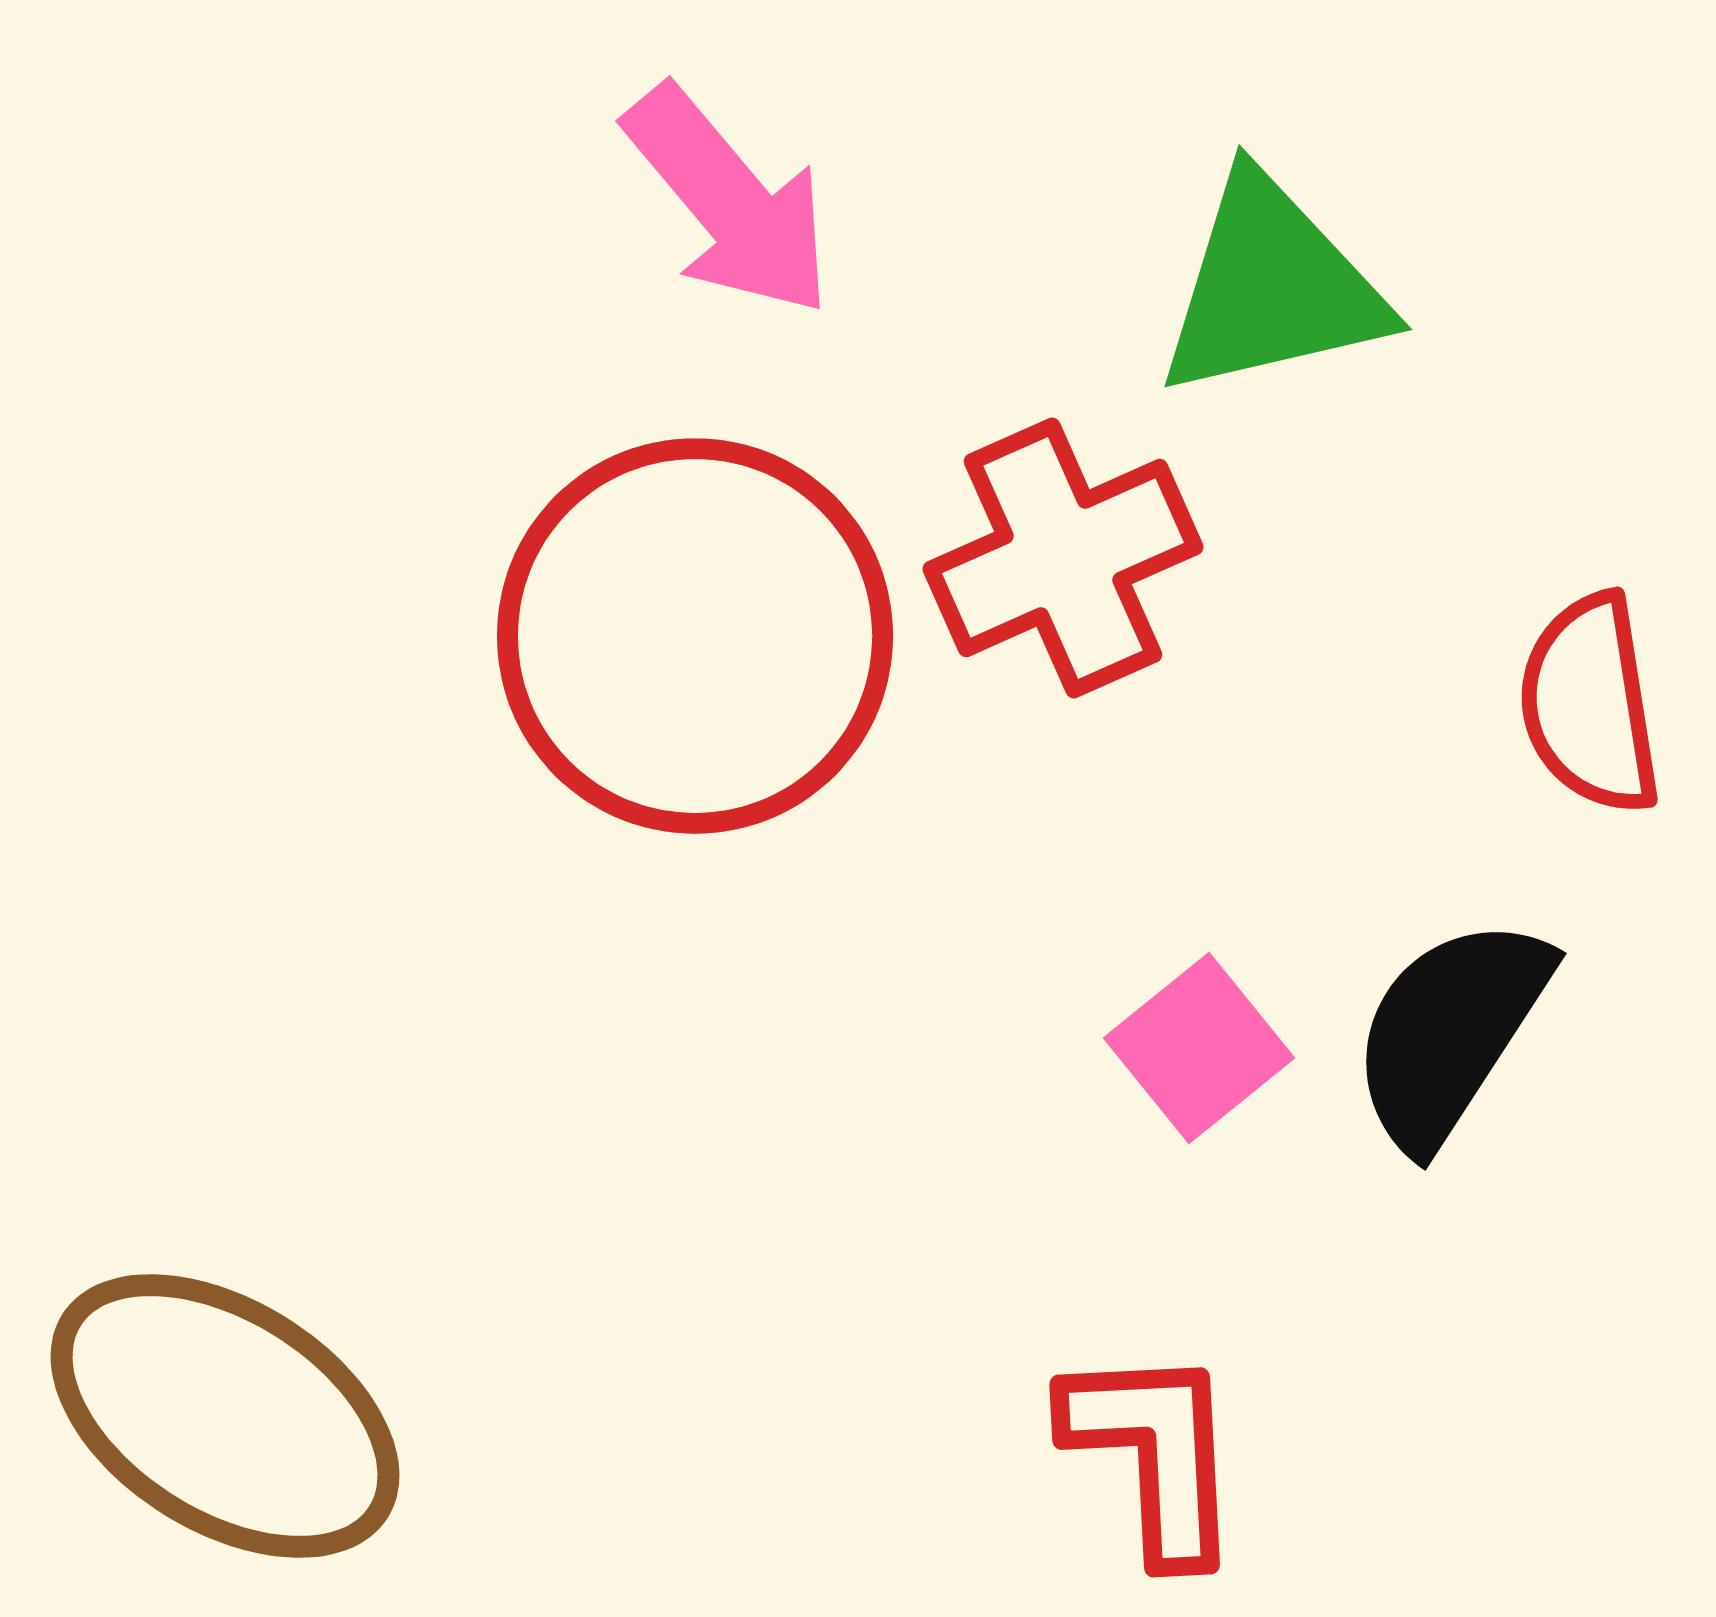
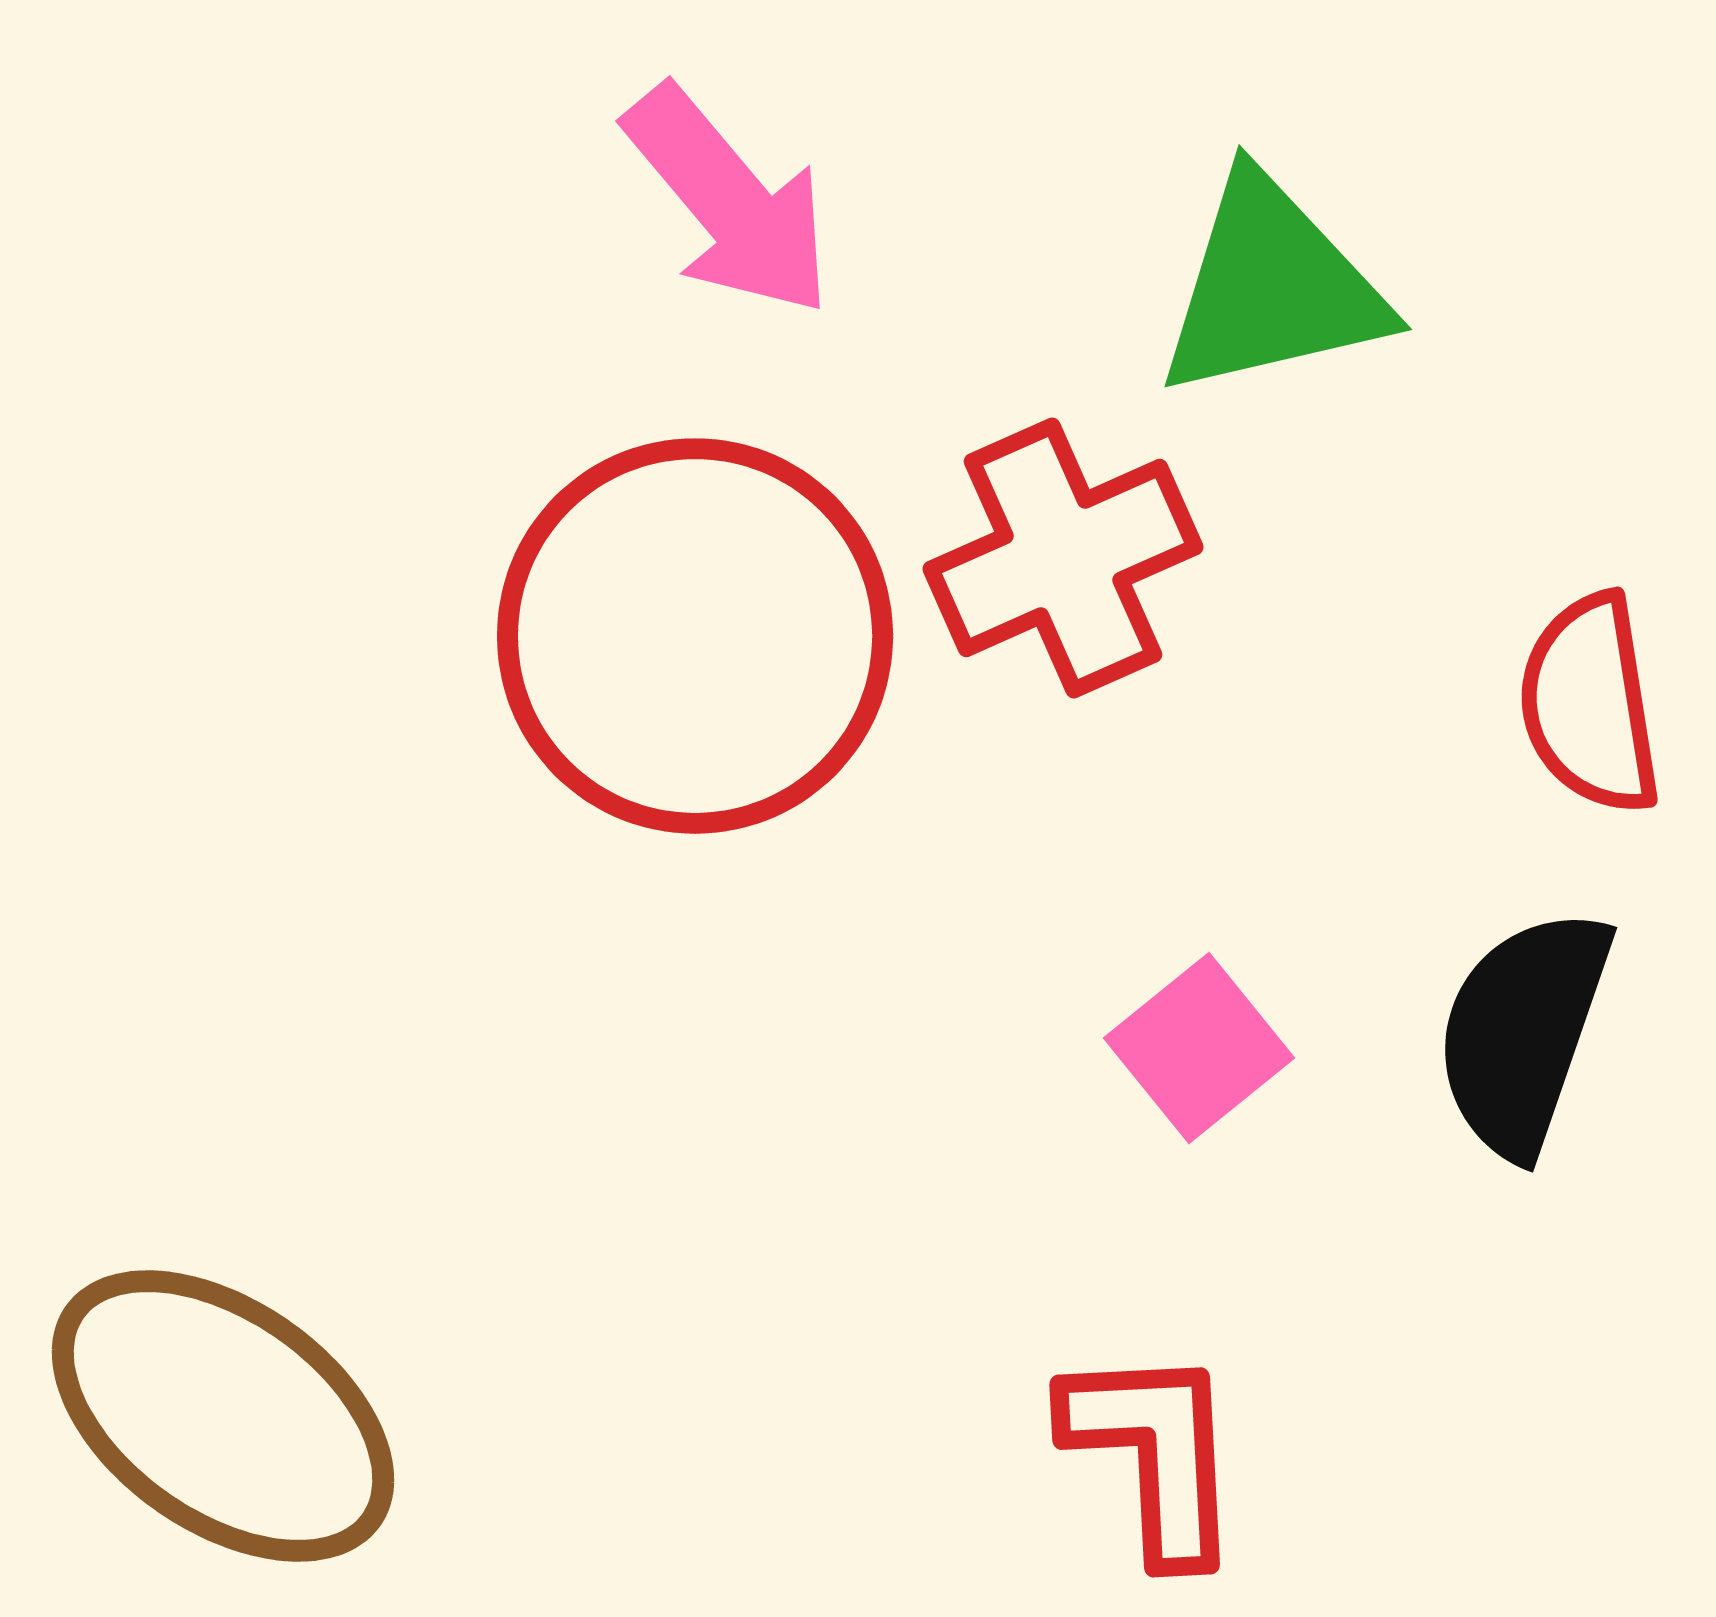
black semicircle: moved 73 px right; rotated 14 degrees counterclockwise
brown ellipse: moved 2 px left; rotated 3 degrees clockwise
